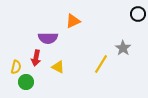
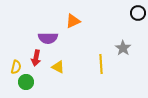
black circle: moved 1 px up
yellow line: rotated 36 degrees counterclockwise
